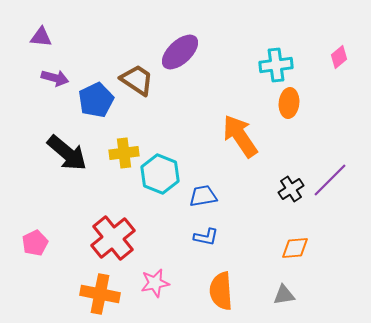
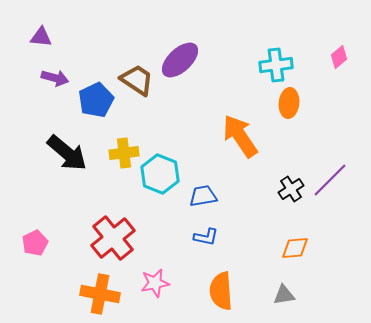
purple ellipse: moved 8 px down
